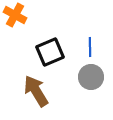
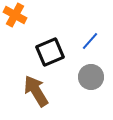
blue line: moved 6 px up; rotated 42 degrees clockwise
